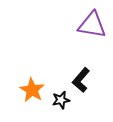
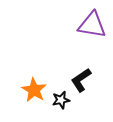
black L-shape: rotated 15 degrees clockwise
orange star: moved 2 px right
